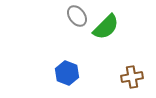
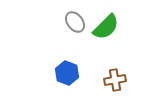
gray ellipse: moved 2 px left, 6 px down
brown cross: moved 17 px left, 3 px down
